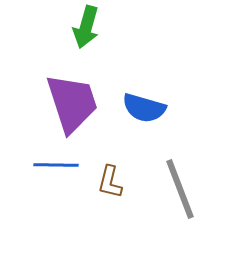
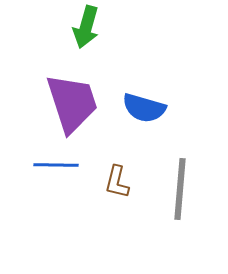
brown L-shape: moved 7 px right
gray line: rotated 26 degrees clockwise
